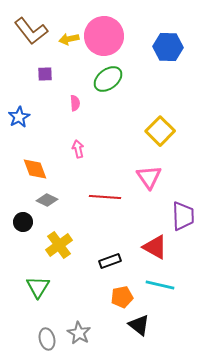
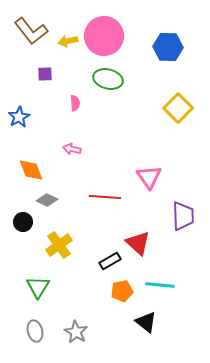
yellow arrow: moved 1 px left, 2 px down
green ellipse: rotated 52 degrees clockwise
yellow square: moved 18 px right, 23 px up
pink arrow: moved 6 px left; rotated 66 degrees counterclockwise
orange diamond: moved 4 px left, 1 px down
red triangle: moved 17 px left, 4 px up; rotated 12 degrees clockwise
black rectangle: rotated 10 degrees counterclockwise
cyan line: rotated 8 degrees counterclockwise
orange pentagon: moved 6 px up
black triangle: moved 7 px right, 3 px up
gray star: moved 3 px left, 1 px up
gray ellipse: moved 12 px left, 8 px up
